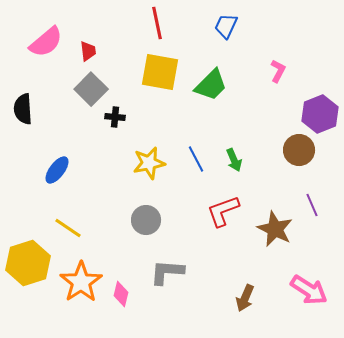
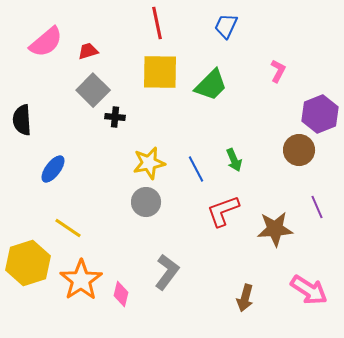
red trapezoid: rotated 100 degrees counterclockwise
yellow square: rotated 9 degrees counterclockwise
gray square: moved 2 px right, 1 px down
black semicircle: moved 1 px left, 11 px down
blue line: moved 10 px down
blue ellipse: moved 4 px left, 1 px up
purple line: moved 5 px right, 2 px down
gray circle: moved 18 px up
brown star: rotated 30 degrees counterclockwise
gray L-shape: rotated 123 degrees clockwise
orange star: moved 2 px up
brown arrow: rotated 8 degrees counterclockwise
